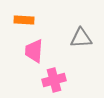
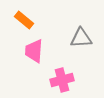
orange rectangle: rotated 36 degrees clockwise
pink cross: moved 8 px right
